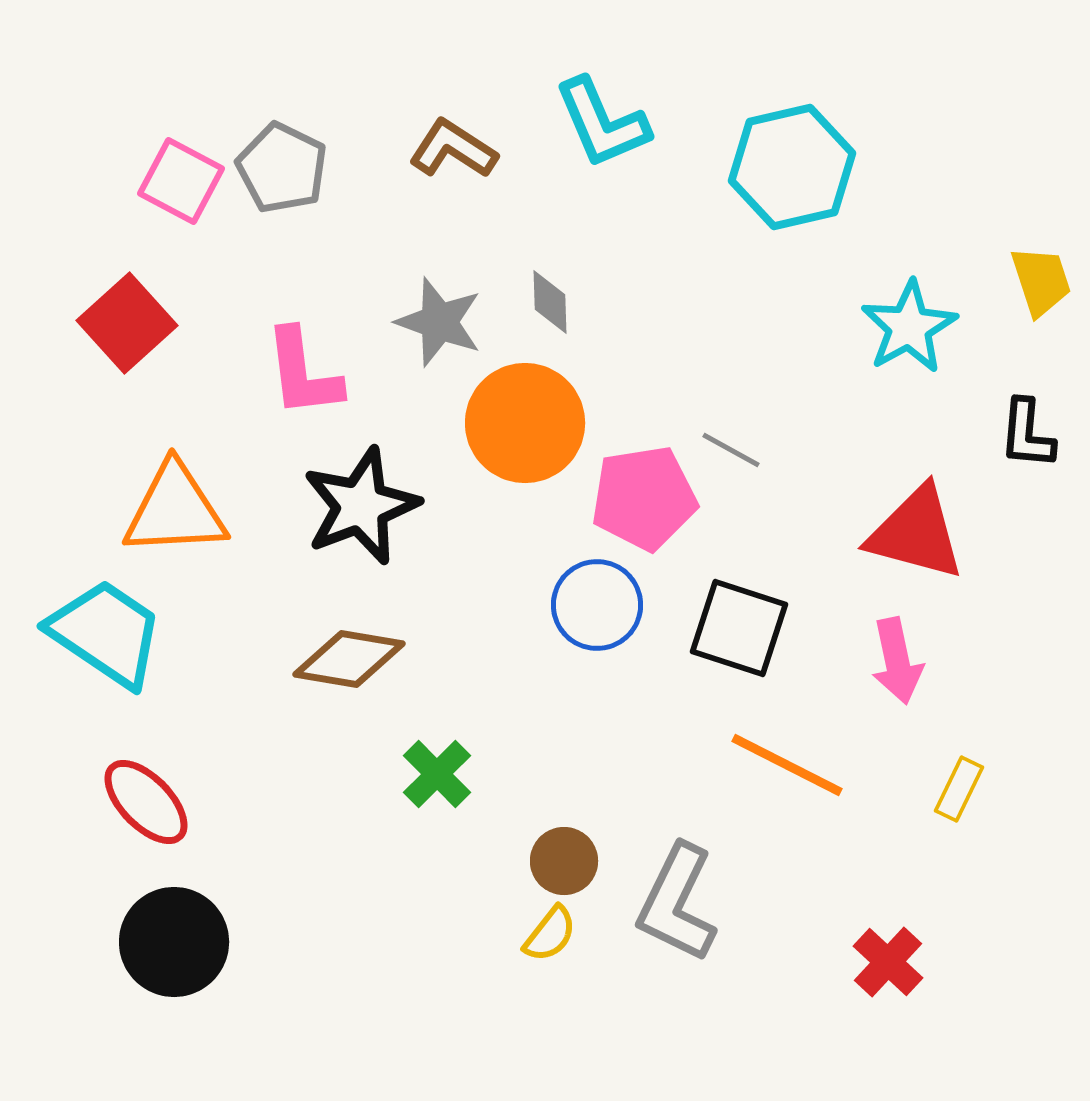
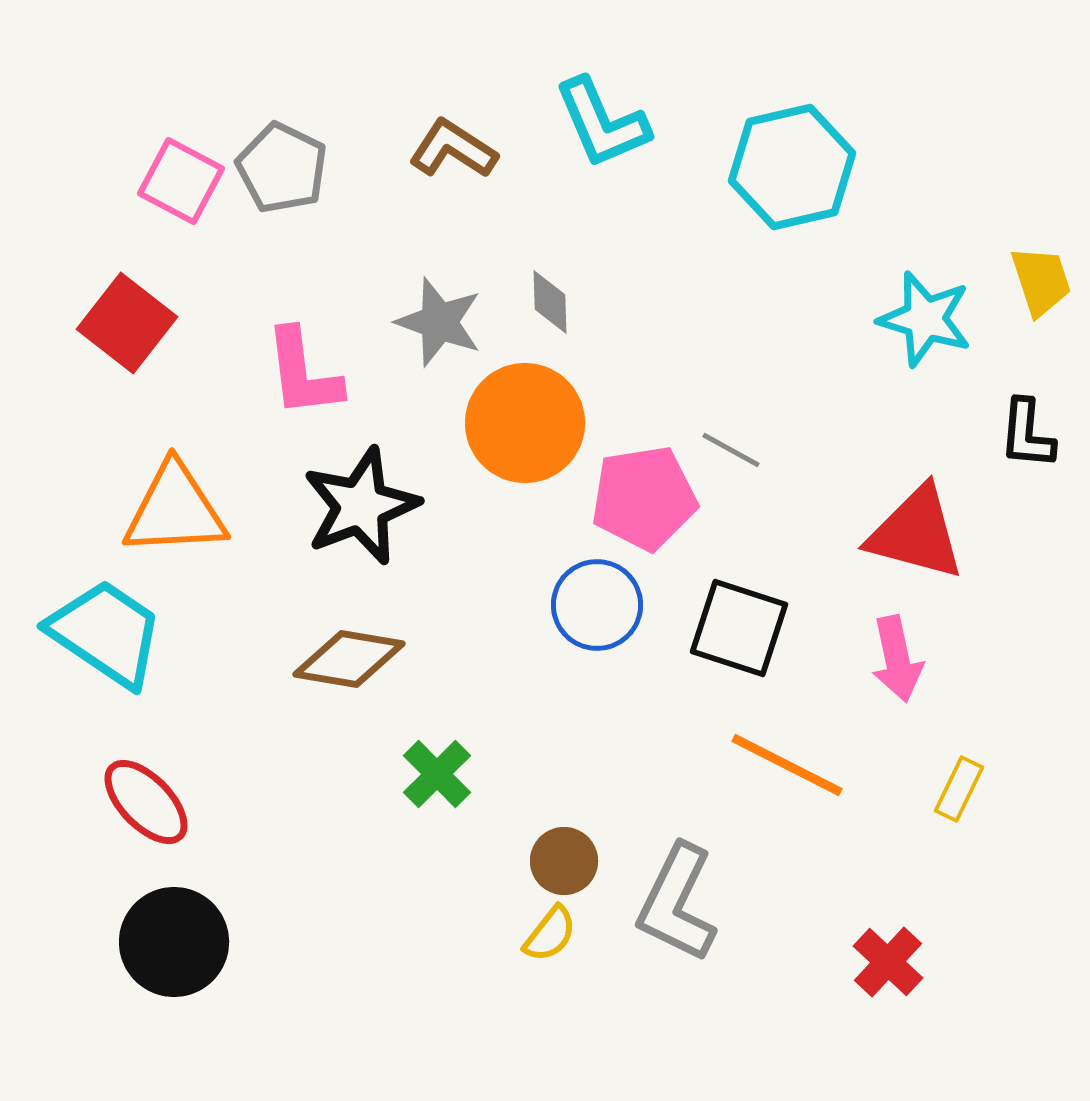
red square: rotated 10 degrees counterclockwise
cyan star: moved 16 px right, 8 px up; rotated 26 degrees counterclockwise
pink arrow: moved 2 px up
